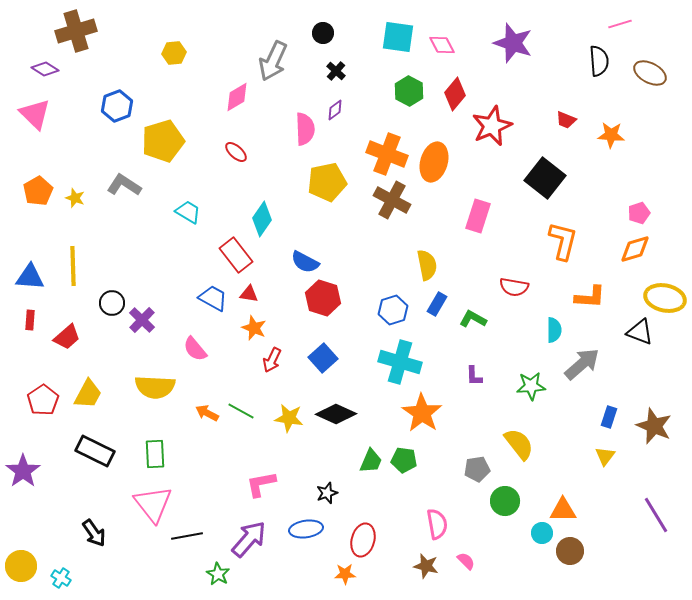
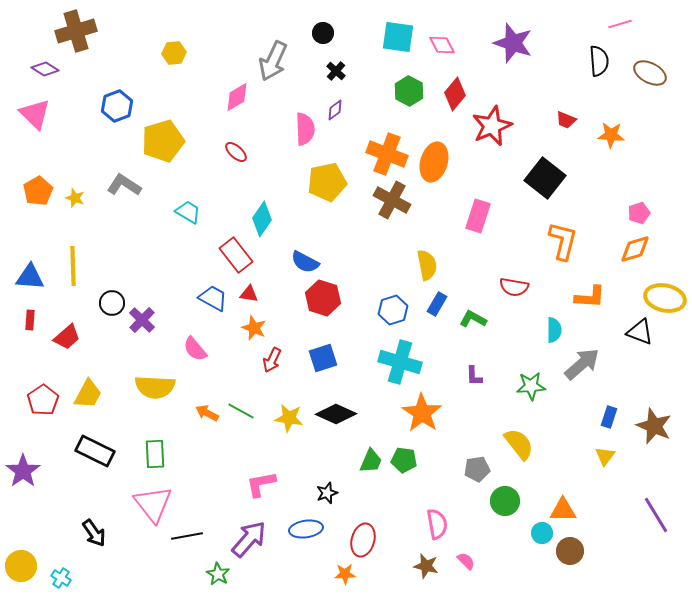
blue square at (323, 358): rotated 24 degrees clockwise
